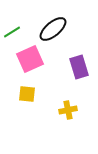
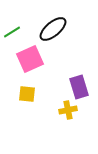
purple rectangle: moved 20 px down
